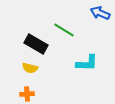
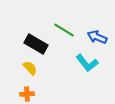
blue arrow: moved 3 px left, 24 px down
cyan L-shape: rotated 50 degrees clockwise
yellow semicircle: rotated 147 degrees counterclockwise
